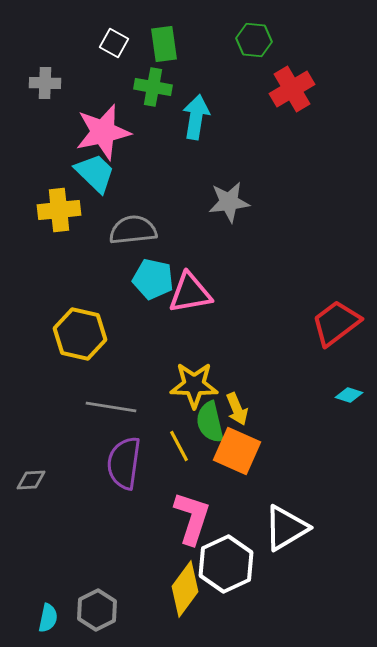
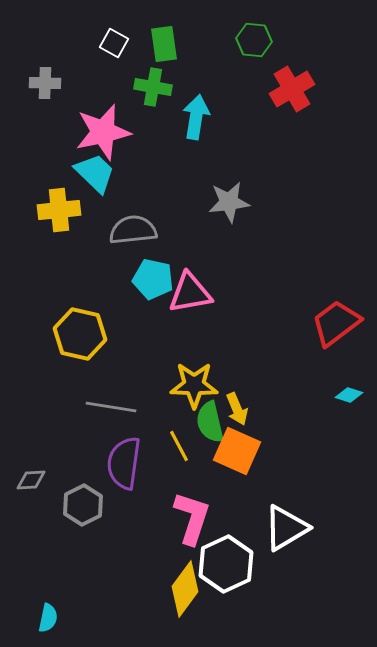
gray hexagon: moved 14 px left, 105 px up
